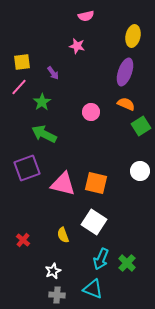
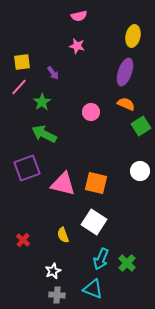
pink semicircle: moved 7 px left
